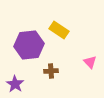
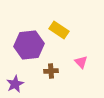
pink triangle: moved 9 px left
purple star: rotated 12 degrees clockwise
